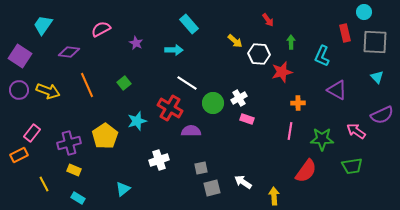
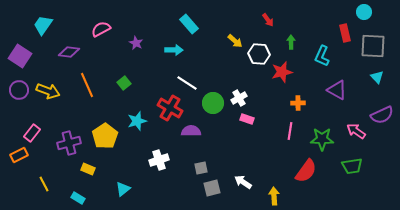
gray square at (375, 42): moved 2 px left, 4 px down
yellow rectangle at (74, 170): moved 14 px right, 1 px up
